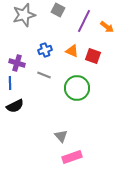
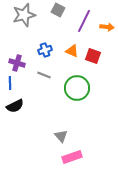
orange arrow: rotated 32 degrees counterclockwise
